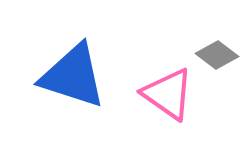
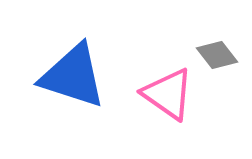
gray diamond: rotated 15 degrees clockwise
